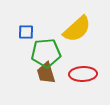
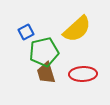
blue square: rotated 28 degrees counterclockwise
green pentagon: moved 2 px left, 1 px up; rotated 8 degrees counterclockwise
